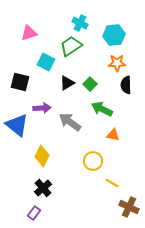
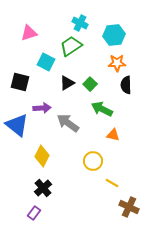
gray arrow: moved 2 px left, 1 px down
